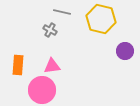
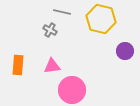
pink circle: moved 30 px right
